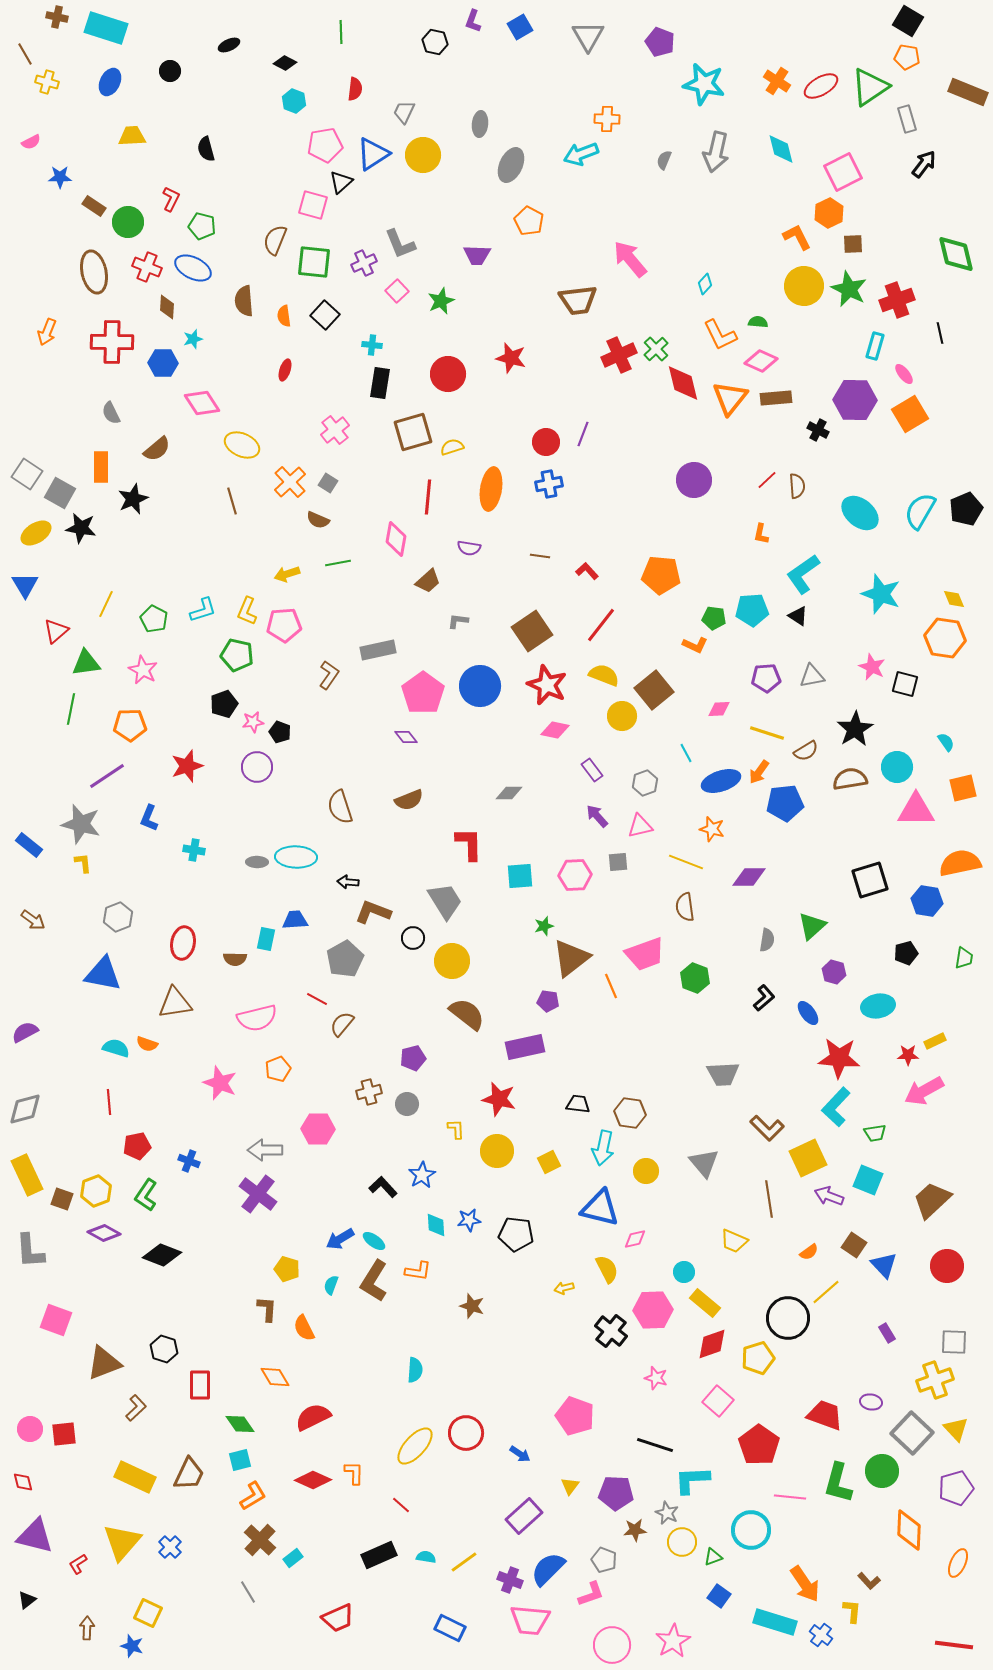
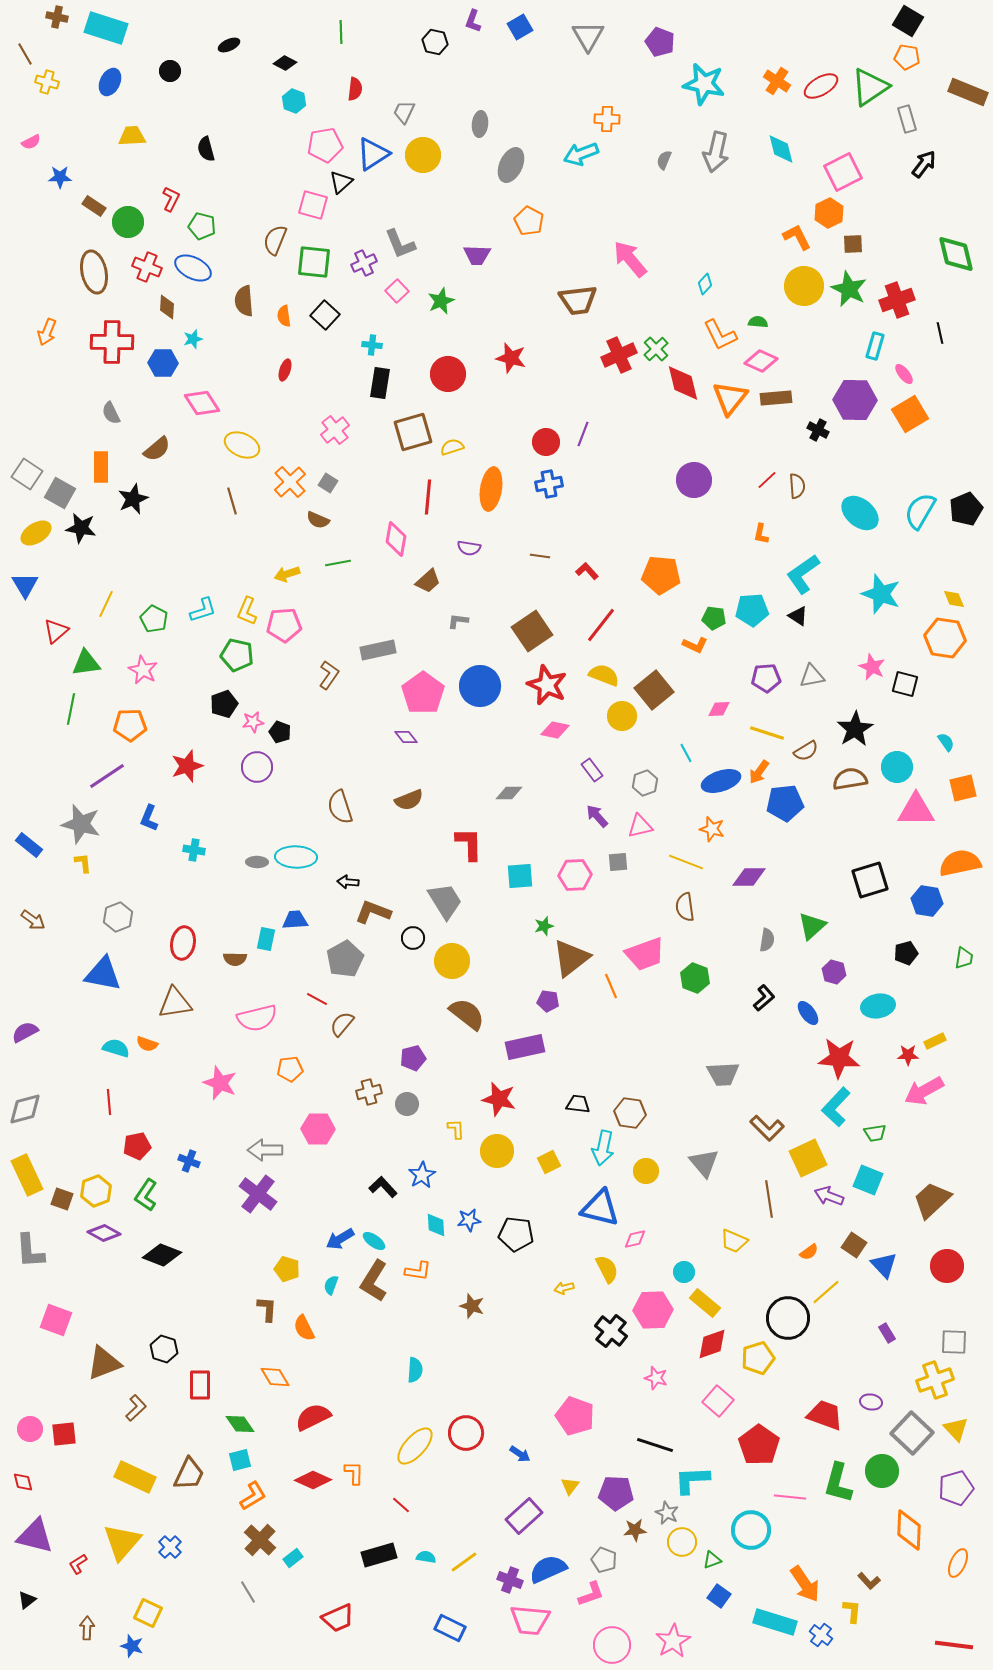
orange pentagon at (278, 1069): moved 12 px right; rotated 15 degrees clockwise
black rectangle at (379, 1555): rotated 8 degrees clockwise
green triangle at (713, 1557): moved 1 px left, 3 px down
blue semicircle at (548, 1569): rotated 21 degrees clockwise
